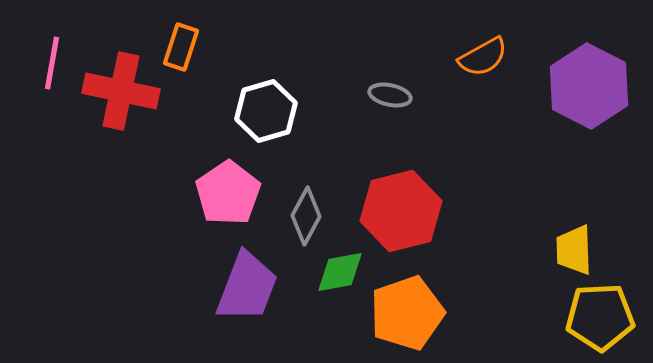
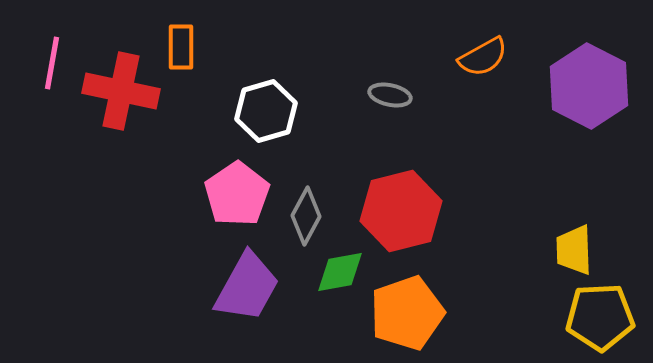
orange rectangle: rotated 18 degrees counterclockwise
pink pentagon: moved 9 px right, 1 px down
purple trapezoid: rotated 8 degrees clockwise
